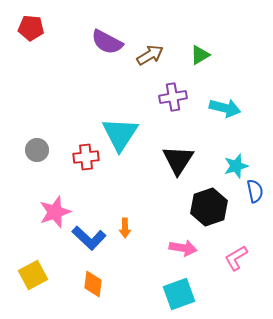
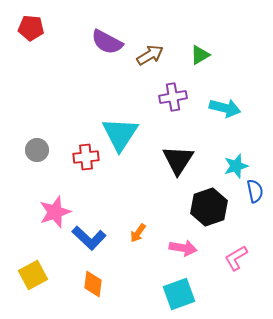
orange arrow: moved 13 px right, 5 px down; rotated 36 degrees clockwise
